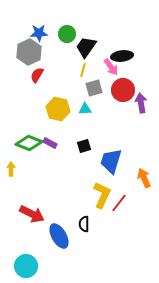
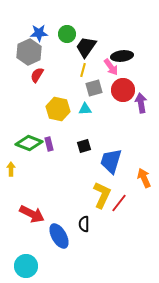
purple rectangle: moved 1 px left, 1 px down; rotated 48 degrees clockwise
